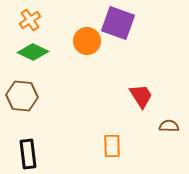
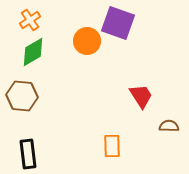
green diamond: rotated 56 degrees counterclockwise
